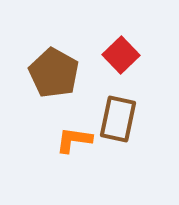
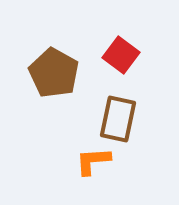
red square: rotated 9 degrees counterclockwise
orange L-shape: moved 19 px right, 21 px down; rotated 12 degrees counterclockwise
